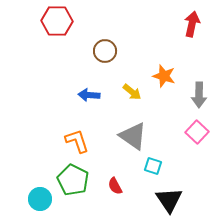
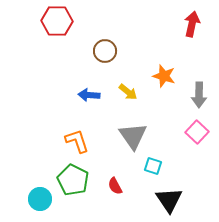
yellow arrow: moved 4 px left
gray triangle: rotated 20 degrees clockwise
